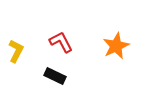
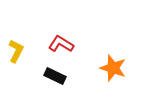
red L-shape: moved 2 px down; rotated 30 degrees counterclockwise
orange star: moved 3 px left, 22 px down; rotated 28 degrees counterclockwise
